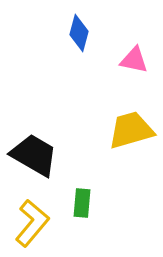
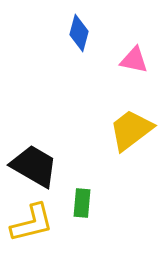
yellow trapezoid: rotated 21 degrees counterclockwise
black trapezoid: moved 11 px down
yellow L-shape: rotated 36 degrees clockwise
